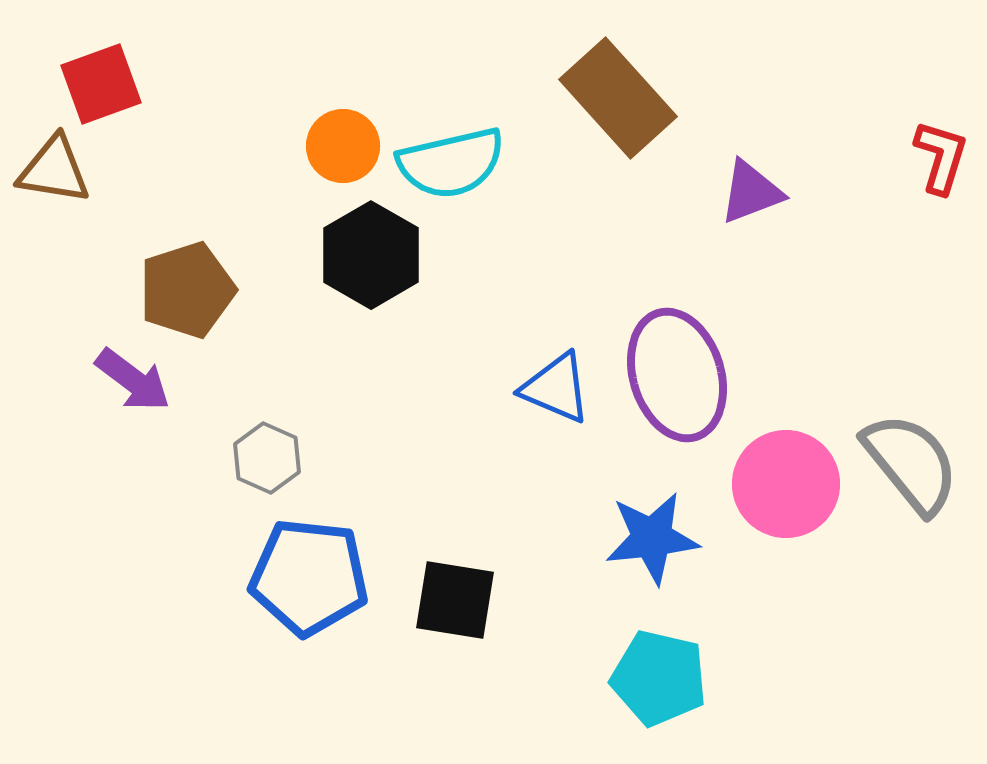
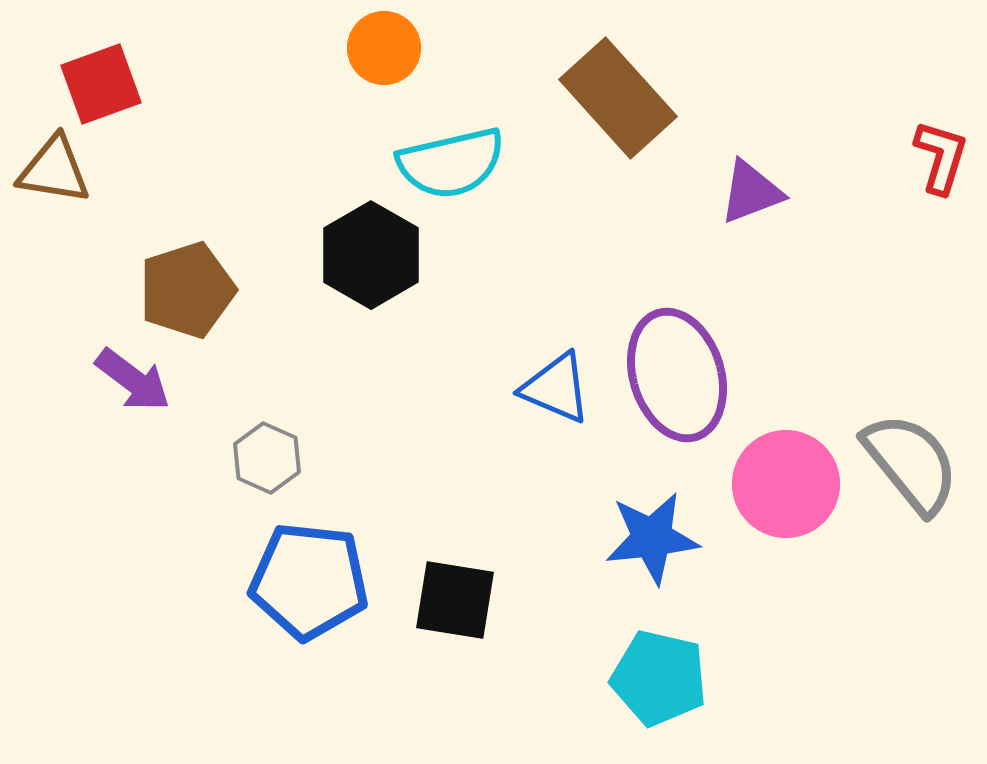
orange circle: moved 41 px right, 98 px up
blue pentagon: moved 4 px down
